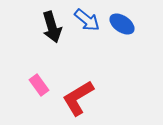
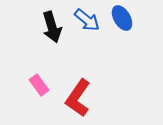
blue ellipse: moved 6 px up; rotated 25 degrees clockwise
red L-shape: rotated 24 degrees counterclockwise
